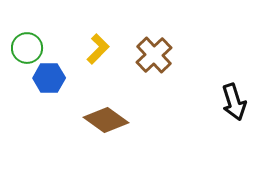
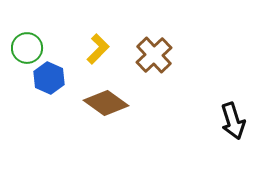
blue hexagon: rotated 24 degrees clockwise
black arrow: moved 1 px left, 19 px down
brown diamond: moved 17 px up
